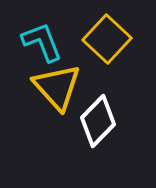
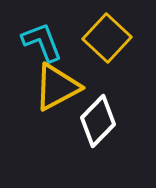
yellow square: moved 1 px up
yellow triangle: rotated 44 degrees clockwise
